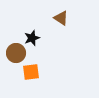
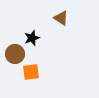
brown circle: moved 1 px left, 1 px down
